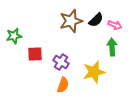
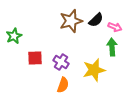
pink arrow: moved 2 px down
green star: rotated 14 degrees counterclockwise
red square: moved 4 px down
yellow star: moved 2 px up
